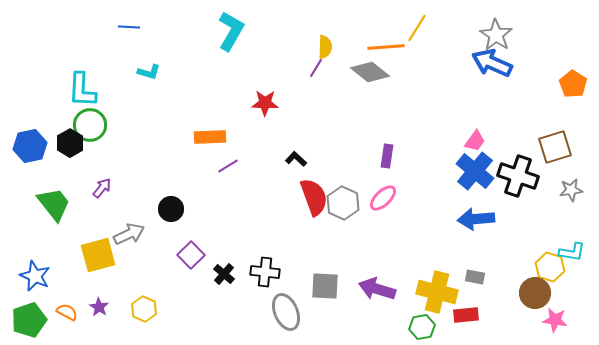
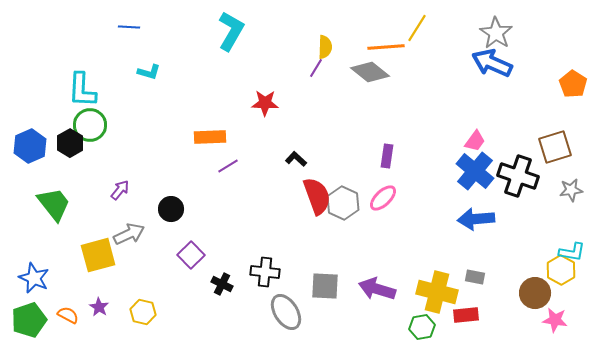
gray star at (496, 35): moved 2 px up
blue hexagon at (30, 146): rotated 12 degrees counterclockwise
purple arrow at (102, 188): moved 18 px right, 2 px down
red semicircle at (314, 197): moved 3 px right, 1 px up
yellow hexagon at (550, 267): moved 11 px right, 3 px down; rotated 12 degrees clockwise
black cross at (224, 274): moved 2 px left, 10 px down; rotated 15 degrees counterclockwise
blue star at (35, 276): moved 1 px left, 2 px down
yellow hexagon at (144, 309): moved 1 px left, 3 px down; rotated 10 degrees counterclockwise
orange semicircle at (67, 312): moved 1 px right, 3 px down
gray ellipse at (286, 312): rotated 9 degrees counterclockwise
